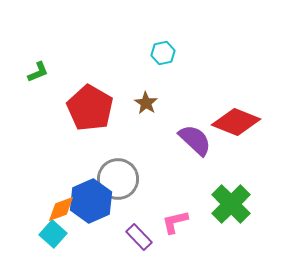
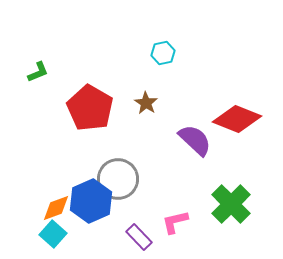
red diamond: moved 1 px right, 3 px up
orange diamond: moved 5 px left, 1 px up
